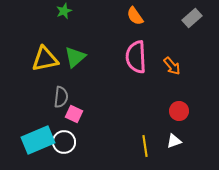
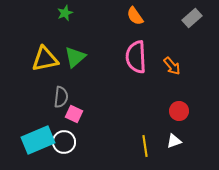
green star: moved 1 px right, 2 px down
